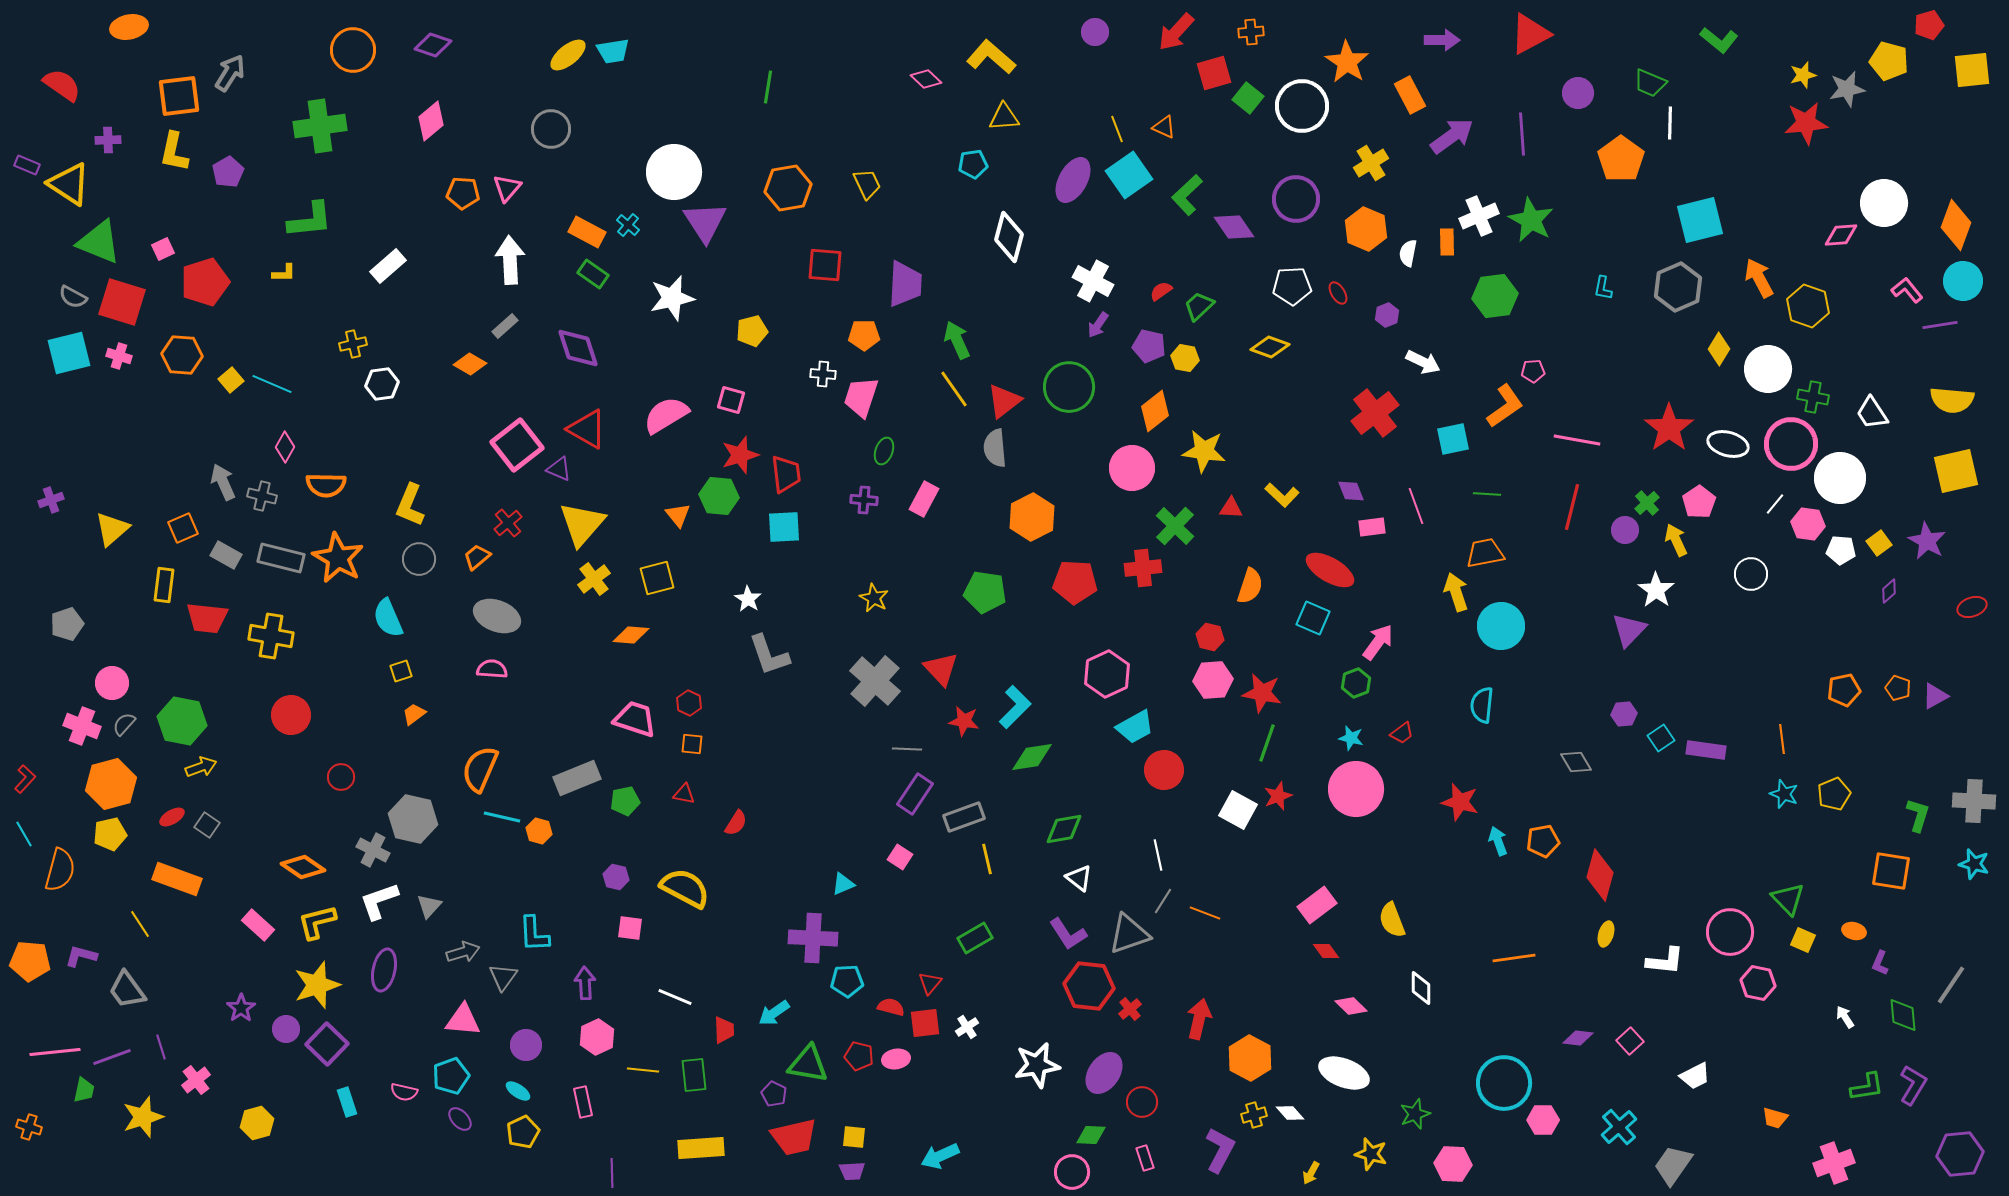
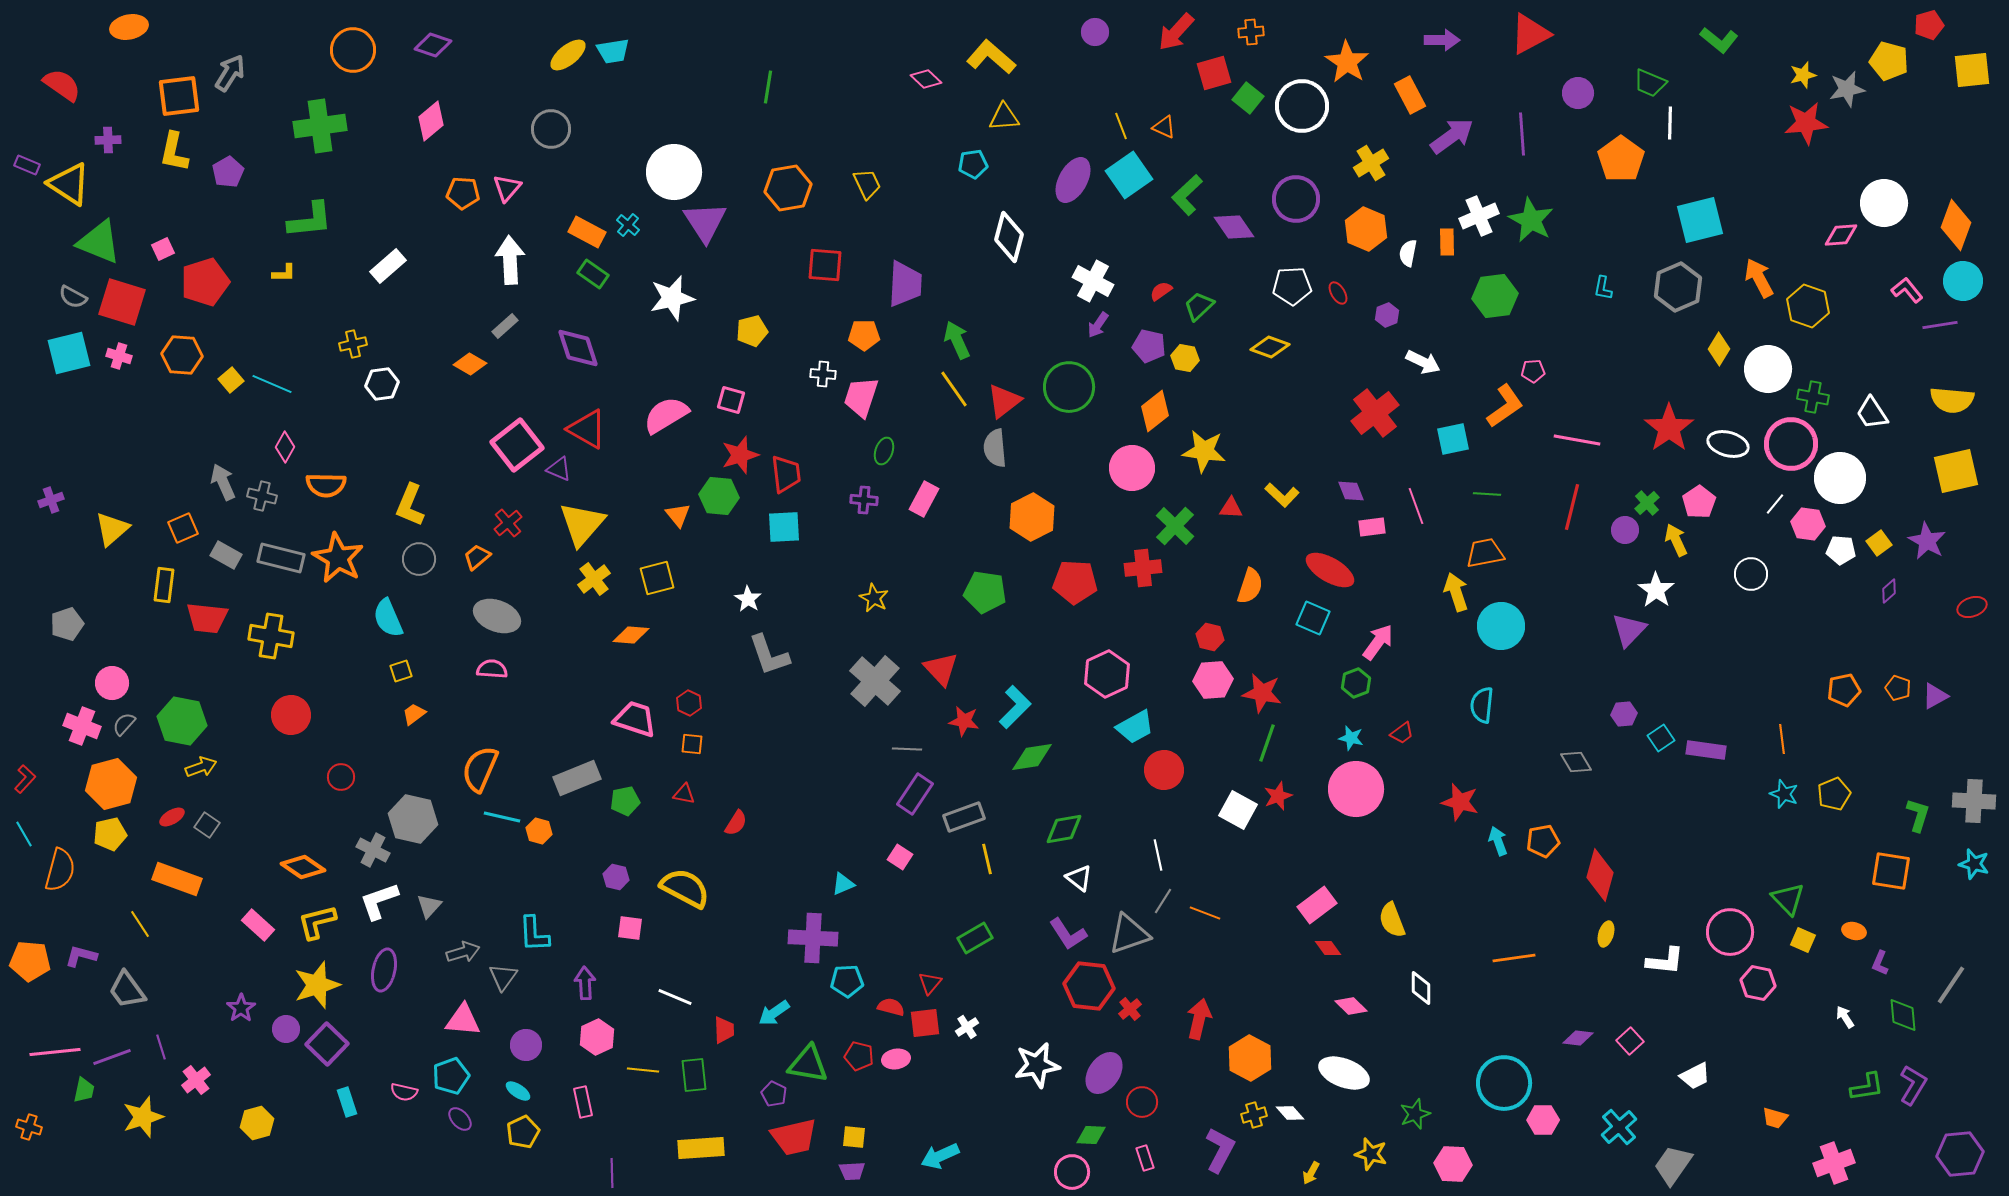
yellow line at (1117, 129): moved 4 px right, 3 px up
red diamond at (1326, 951): moved 2 px right, 3 px up
